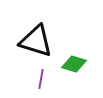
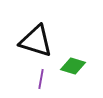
green diamond: moved 1 px left, 2 px down
